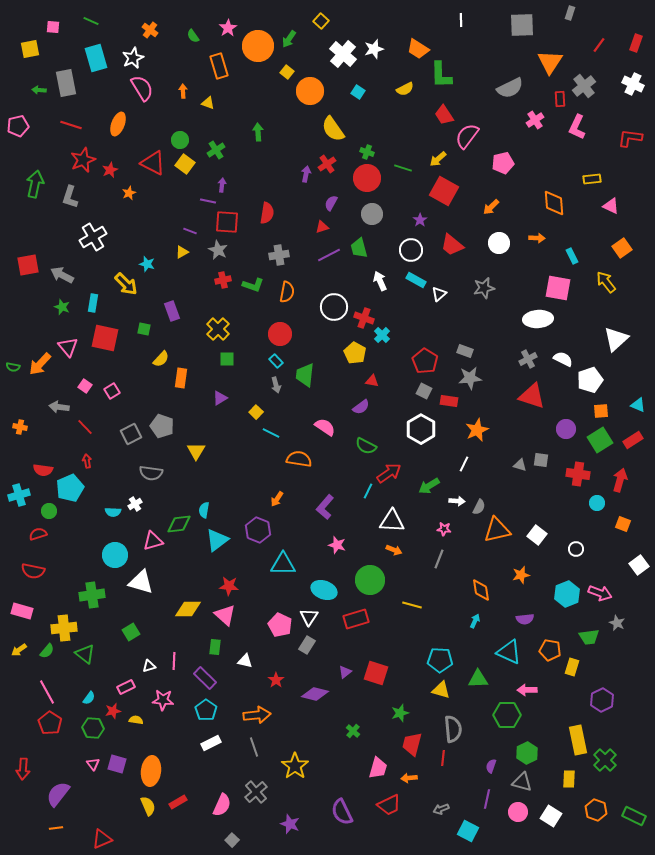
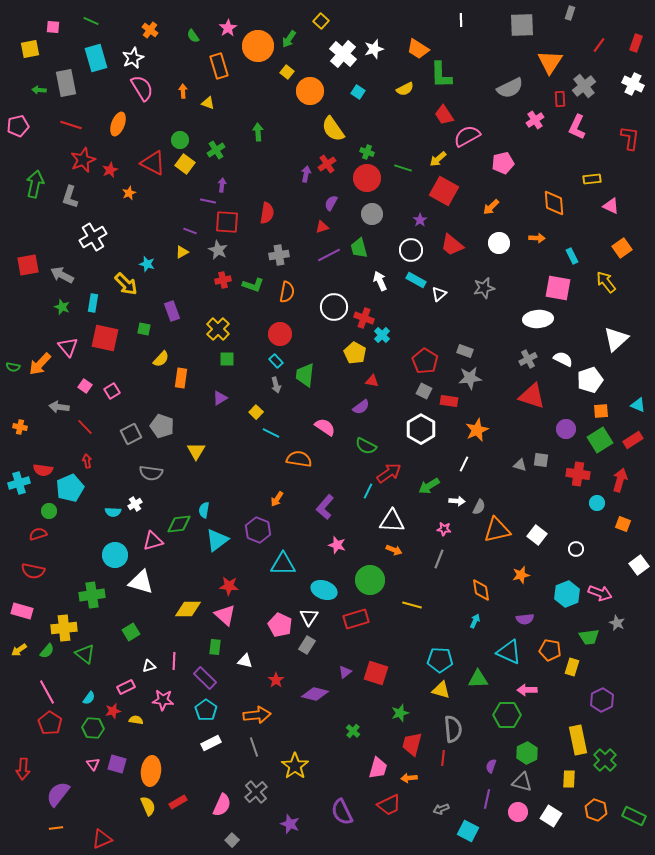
pink semicircle at (467, 136): rotated 24 degrees clockwise
red L-shape at (630, 138): rotated 90 degrees clockwise
cyan cross at (19, 495): moved 12 px up
